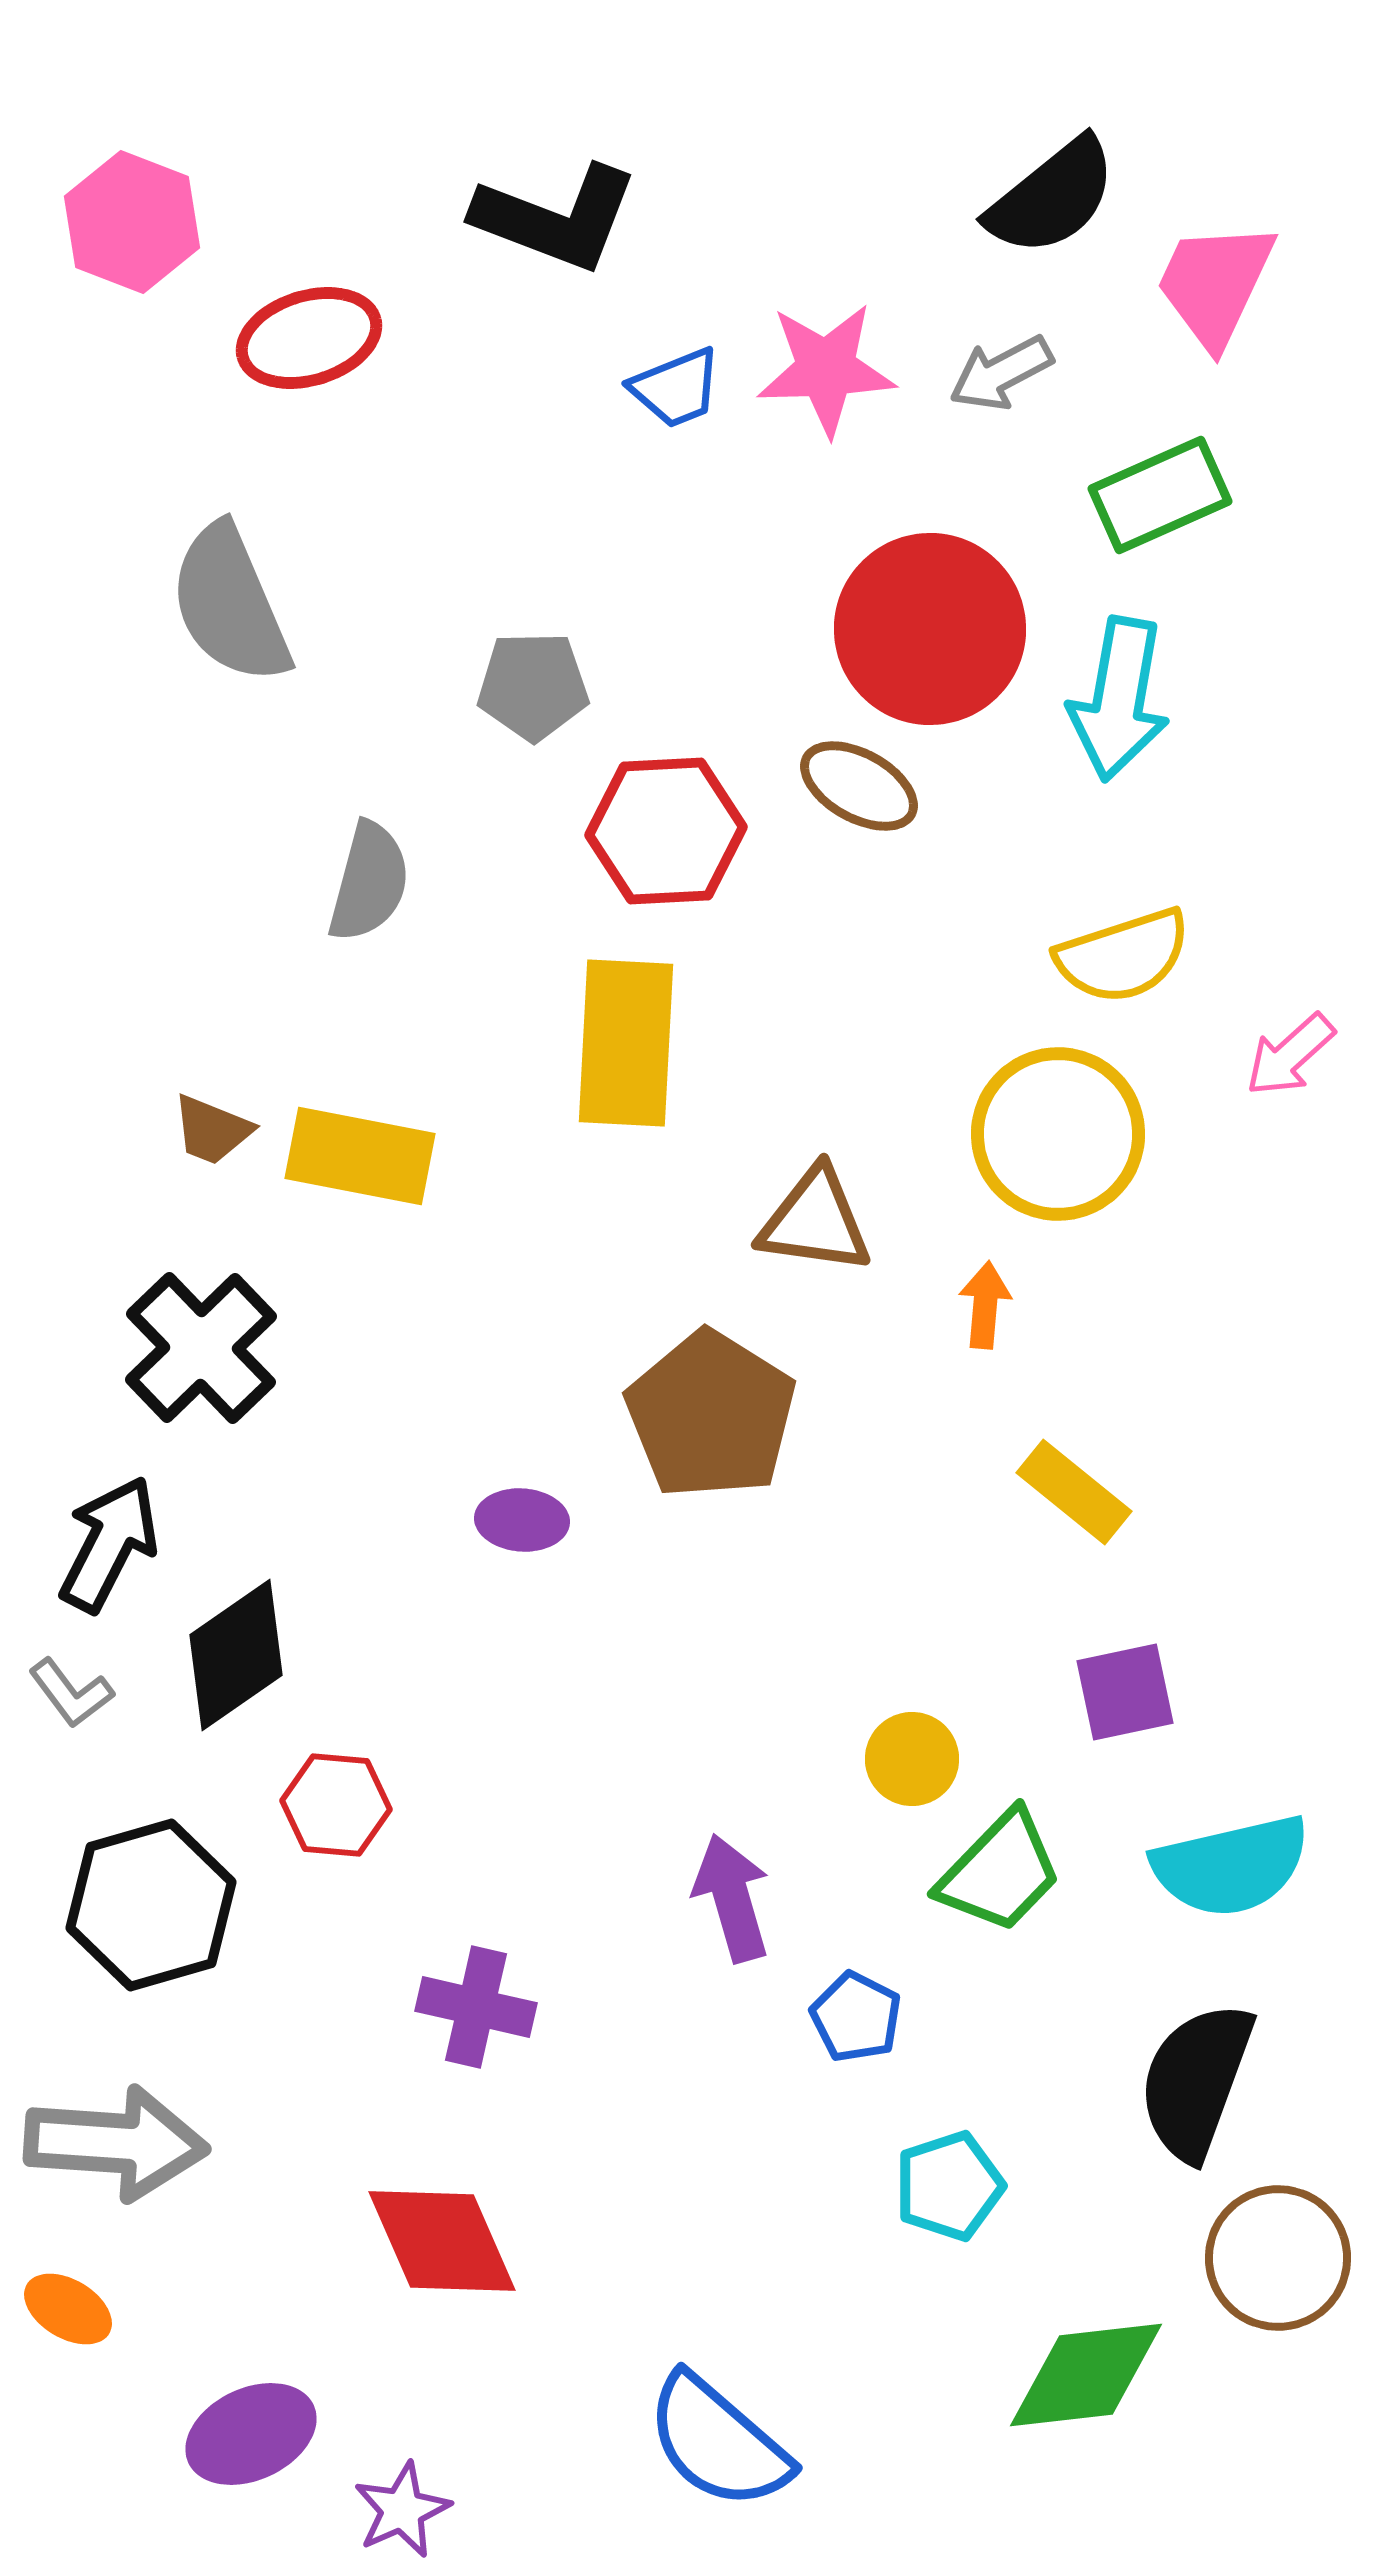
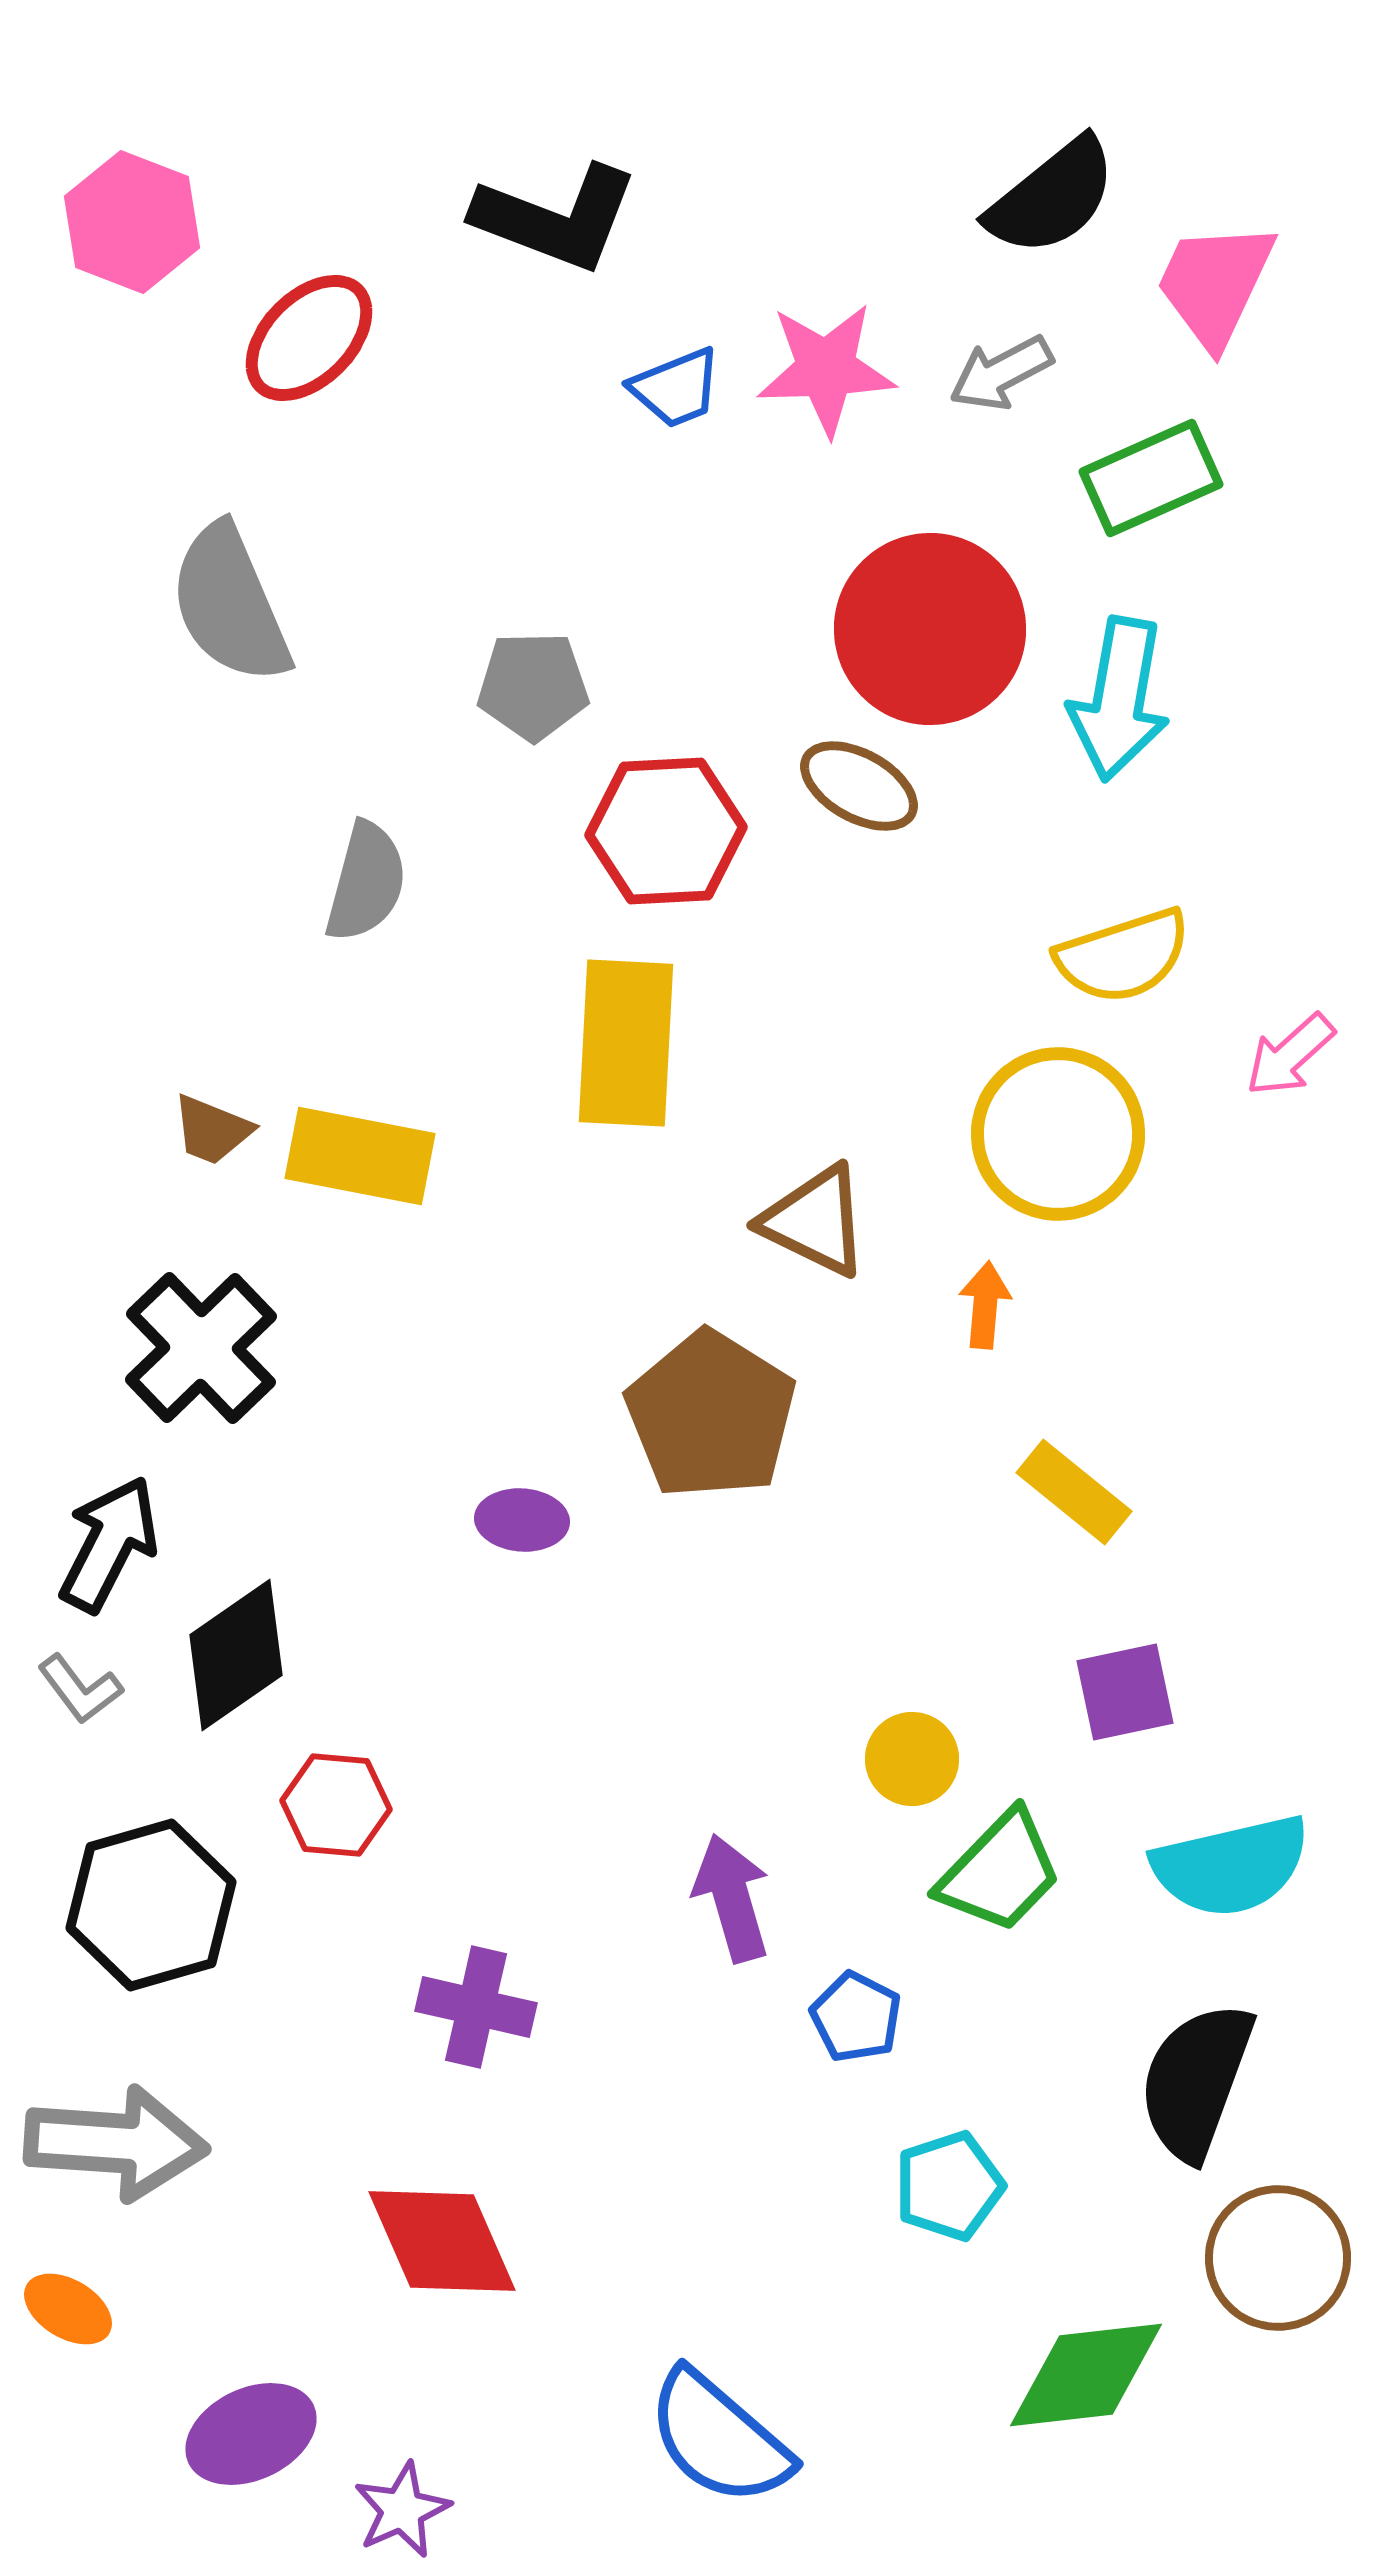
red ellipse at (309, 338): rotated 28 degrees counterclockwise
green rectangle at (1160, 495): moved 9 px left, 17 px up
gray semicircle at (369, 882): moved 3 px left
brown triangle at (815, 1221): rotated 18 degrees clockwise
gray L-shape at (71, 1693): moved 9 px right, 4 px up
blue semicircle at (718, 2442): moved 1 px right, 4 px up
